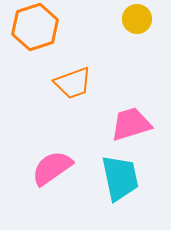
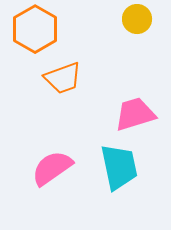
orange hexagon: moved 2 px down; rotated 12 degrees counterclockwise
orange trapezoid: moved 10 px left, 5 px up
pink trapezoid: moved 4 px right, 10 px up
cyan trapezoid: moved 1 px left, 11 px up
